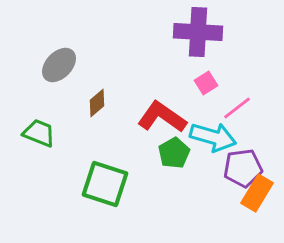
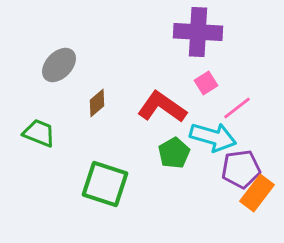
red L-shape: moved 10 px up
purple pentagon: moved 2 px left, 1 px down
orange rectangle: rotated 6 degrees clockwise
